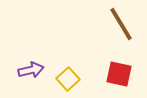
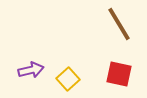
brown line: moved 2 px left
